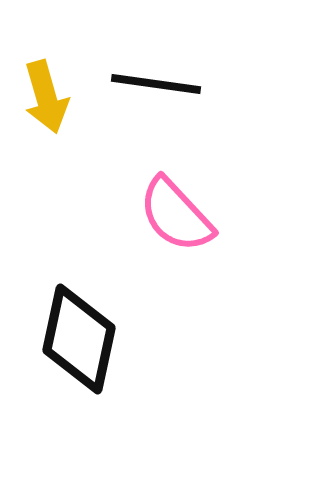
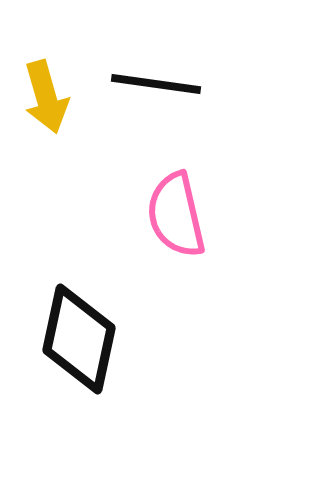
pink semicircle: rotated 30 degrees clockwise
